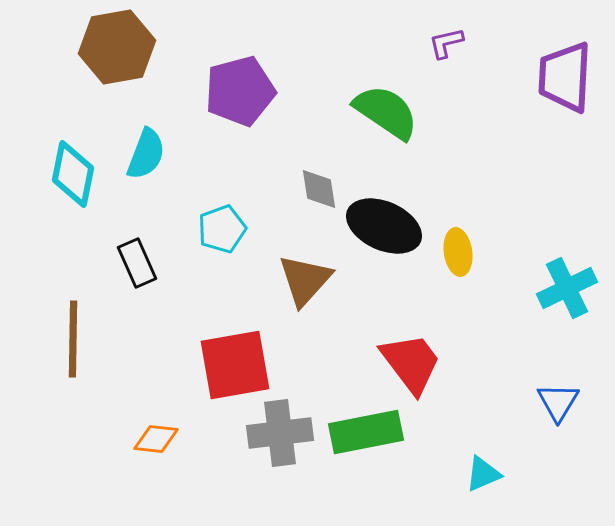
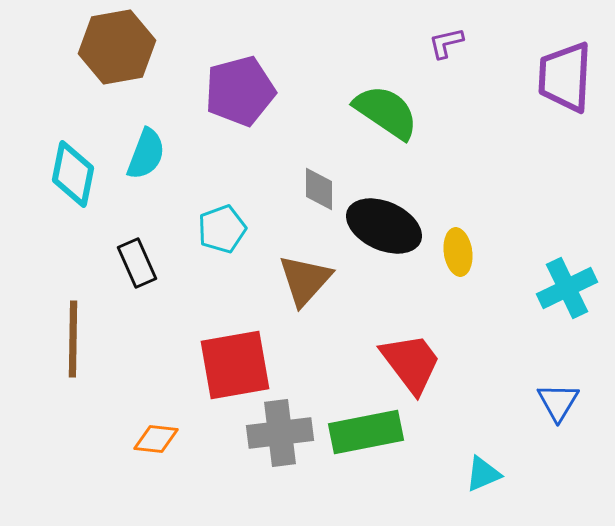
gray diamond: rotated 9 degrees clockwise
